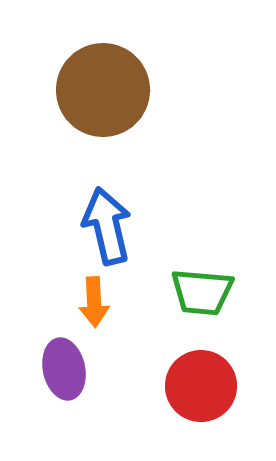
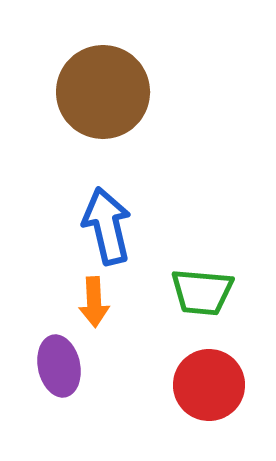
brown circle: moved 2 px down
purple ellipse: moved 5 px left, 3 px up
red circle: moved 8 px right, 1 px up
